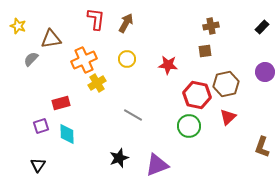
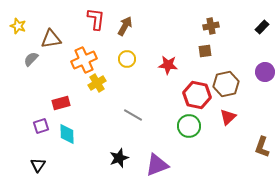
brown arrow: moved 1 px left, 3 px down
